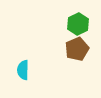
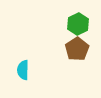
brown pentagon: rotated 10 degrees counterclockwise
